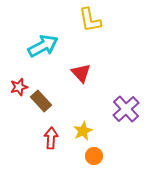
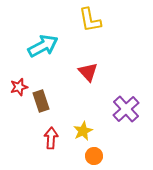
red triangle: moved 7 px right, 1 px up
brown rectangle: rotated 25 degrees clockwise
